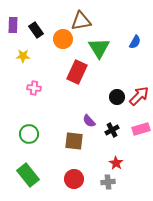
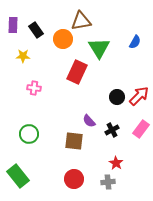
pink rectangle: rotated 36 degrees counterclockwise
green rectangle: moved 10 px left, 1 px down
